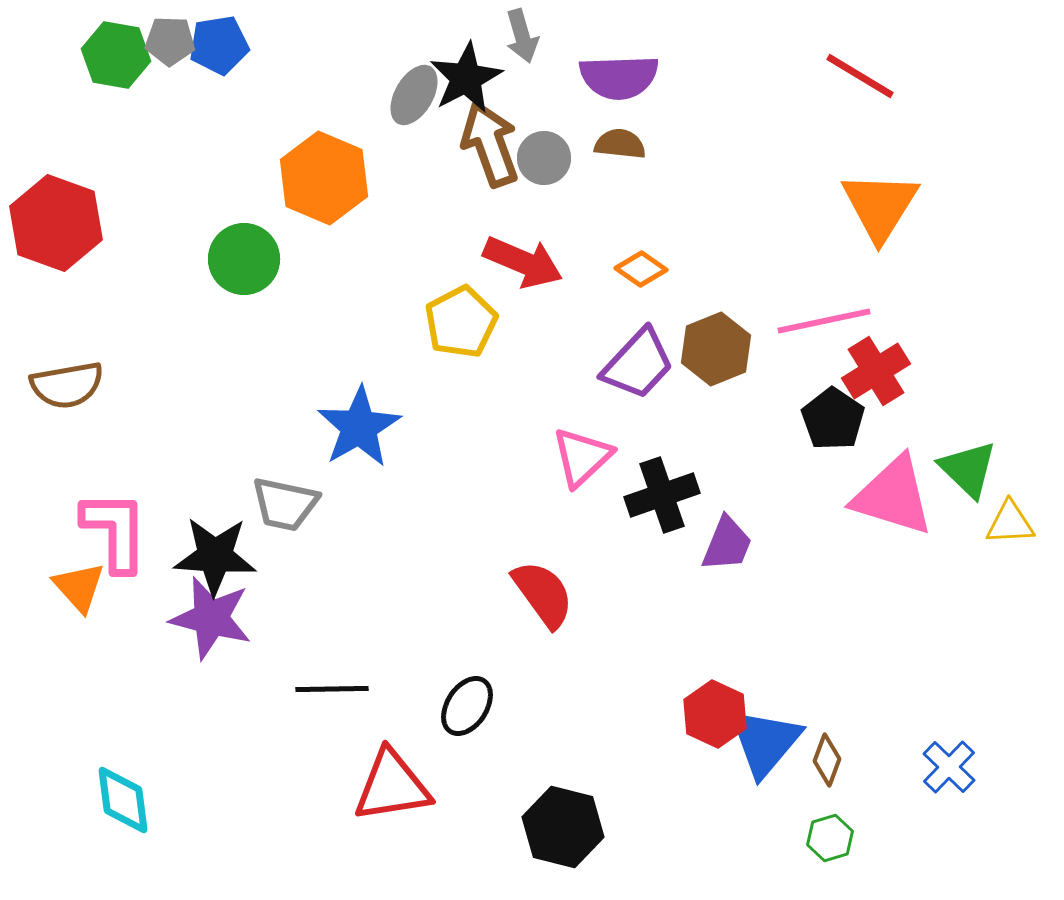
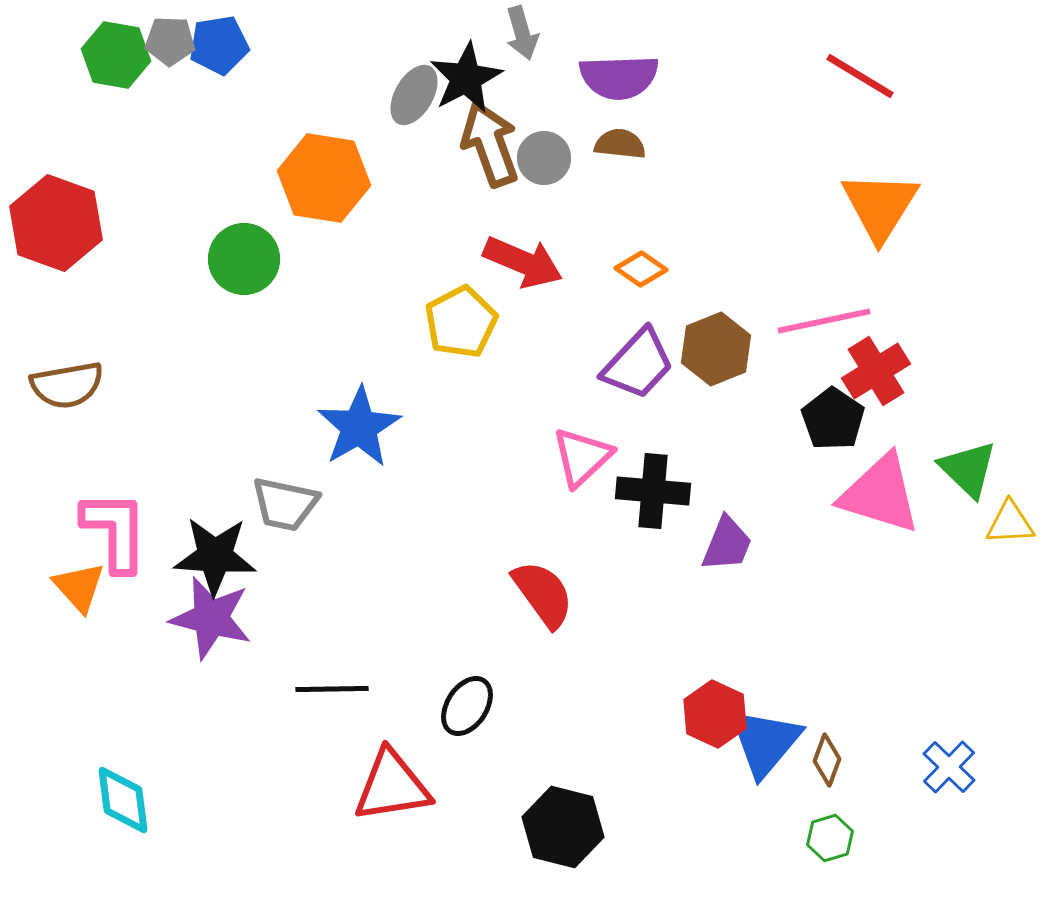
gray arrow at (522, 36): moved 3 px up
orange hexagon at (324, 178): rotated 14 degrees counterclockwise
black cross at (662, 495): moved 9 px left, 4 px up; rotated 24 degrees clockwise
pink triangle at (893, 496): moved 13 px left, 2 px up
